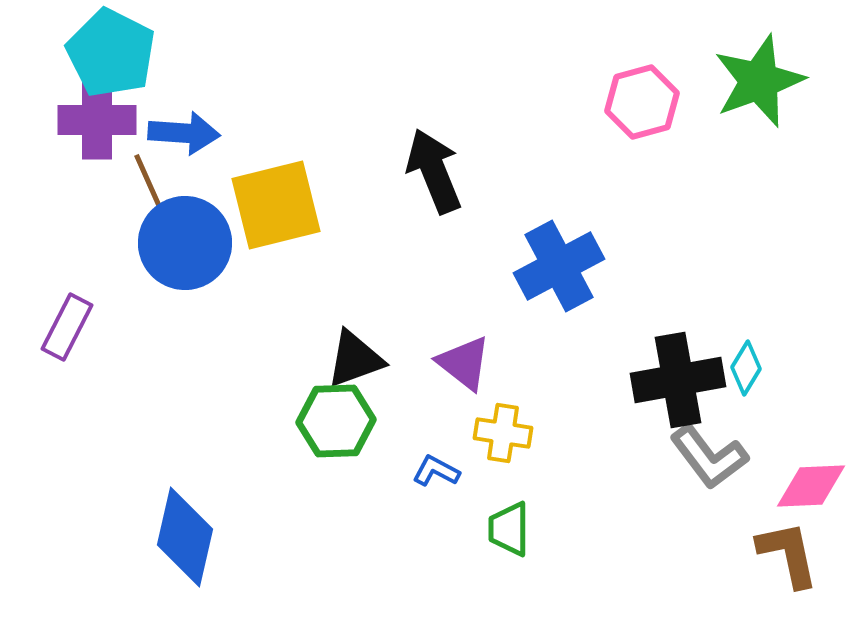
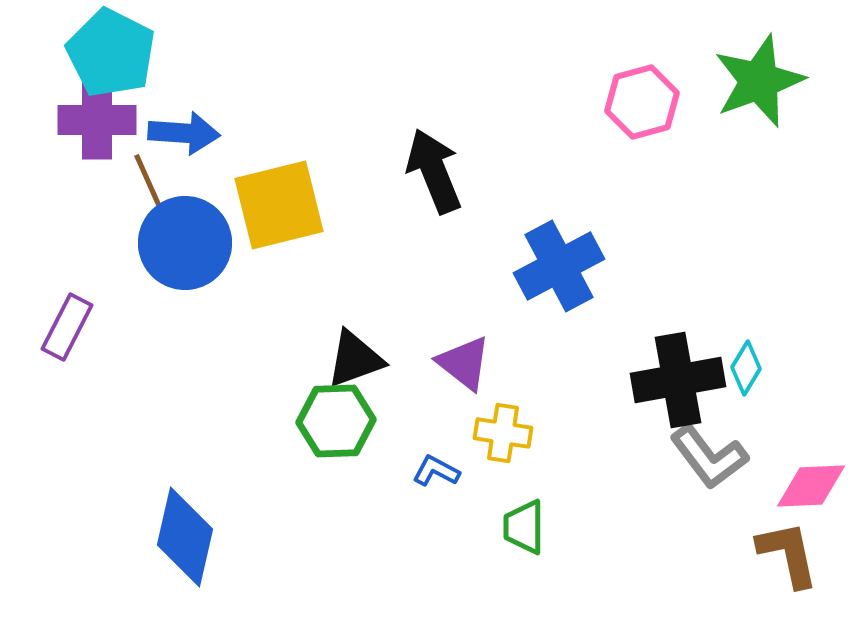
yellow square: moved 3 px right
green trapezoid: moved 15 px right, 2 px up
